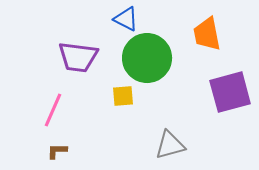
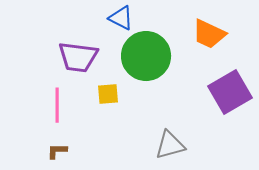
blue triangle: moved 5 px left, 1 px up
orange trapezoid: moved 2 px right; rotated 54 degrees counterclockwise
green circle: moved 1 px left, 2 px up
purple square: rotated 15 degrees counterclockwise
yellow square: moved 15 px left, 2 px up
pink line: moved 4 px right, 5 px up; rotated 24 degrees counterclockwise
